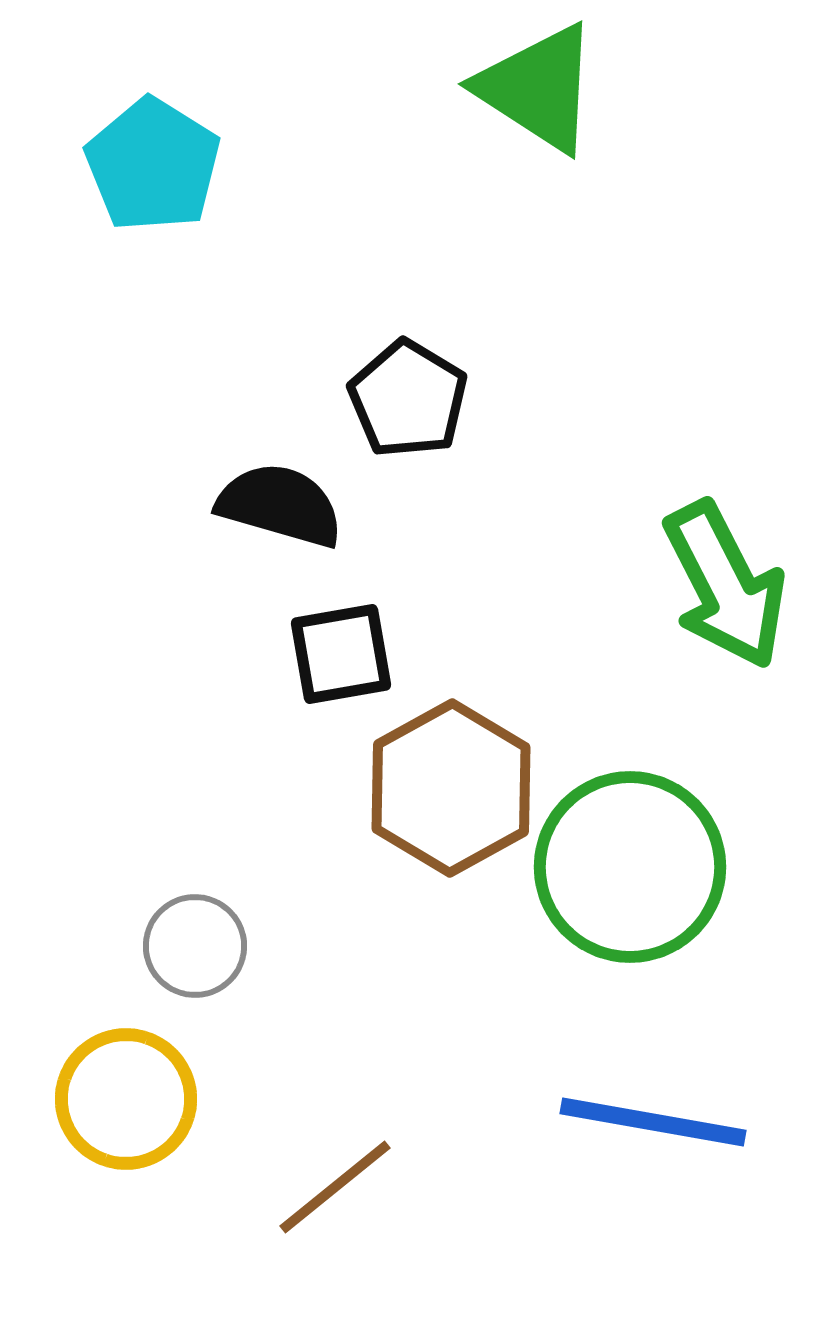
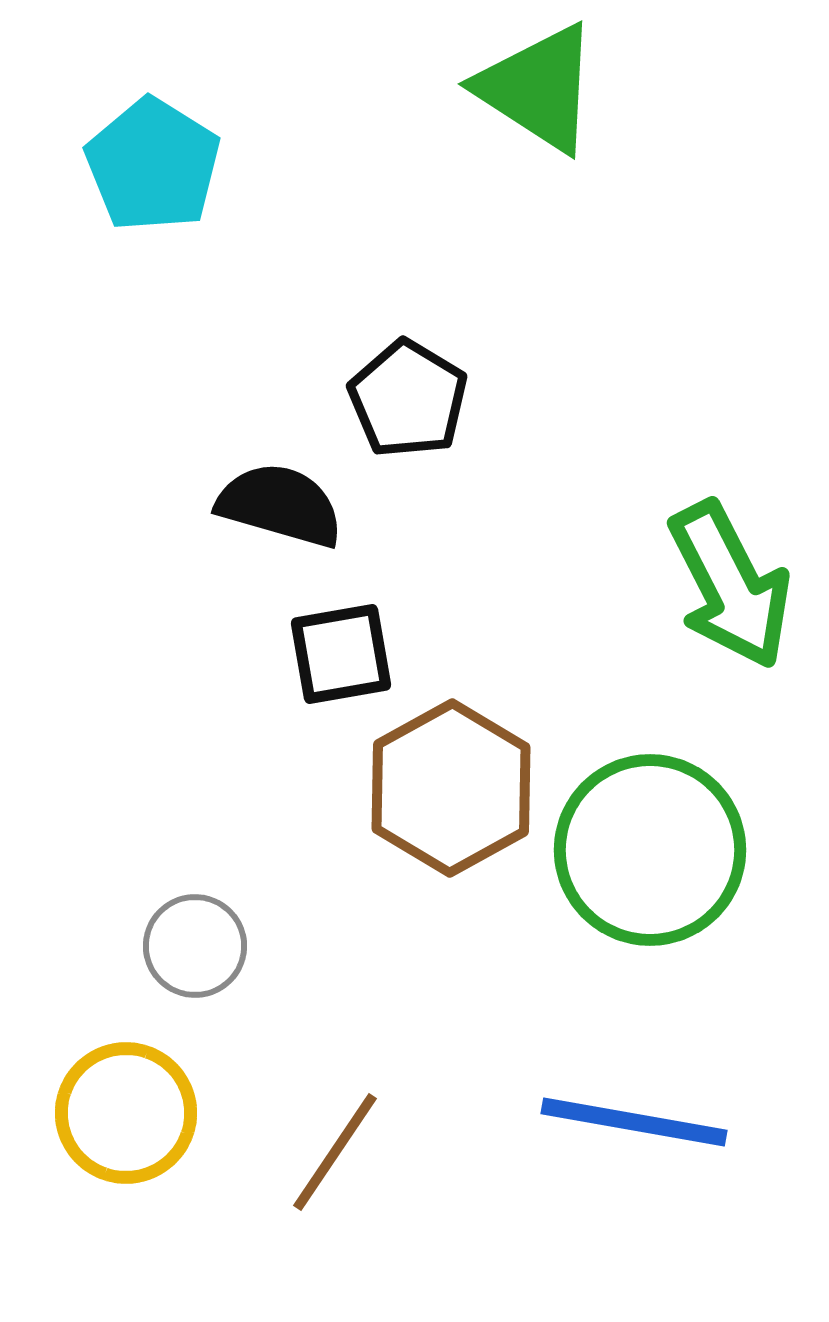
green arrow: moved 5 px right
green circle: moved 20 px right, 17 px up
yellow circle: moved 14 px down
blue line: moved 19 px left
brown line: moved 35 px up; rotated 17 degrees counterclockwise
